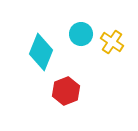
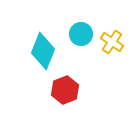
cyan diamond: moved 2 px right, 1 px up
red hexagon: moved 1 px left, 1 px up
